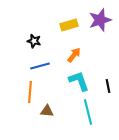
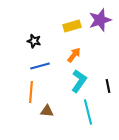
yellow rectangle: moved 3 px right, 1 px down
cyan L-shape: rotated 55 degrees clockwise
orange line: moved 1 px right
